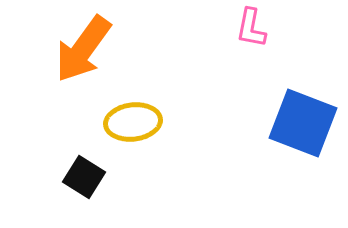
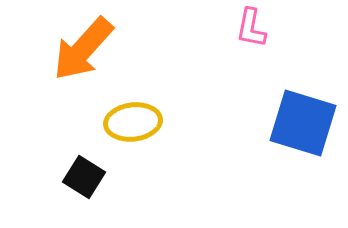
orange arrow: rotated 6 degrees clockwise
blue square: rotated 4 degrees counterclockwise
